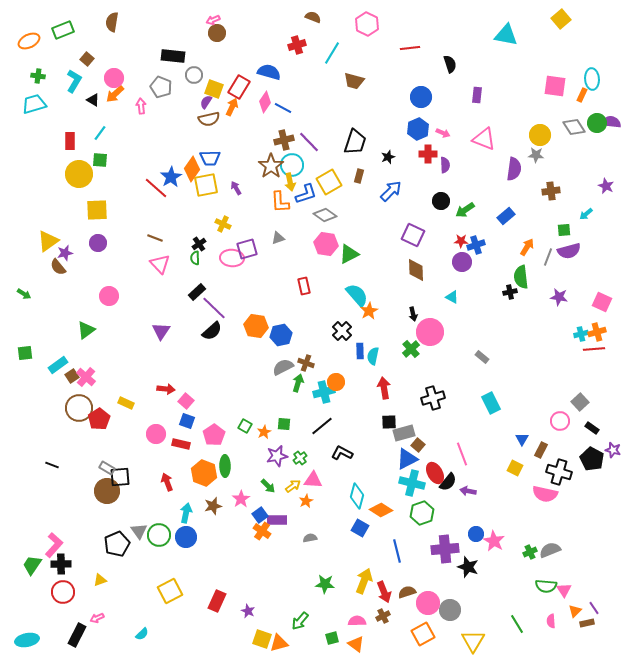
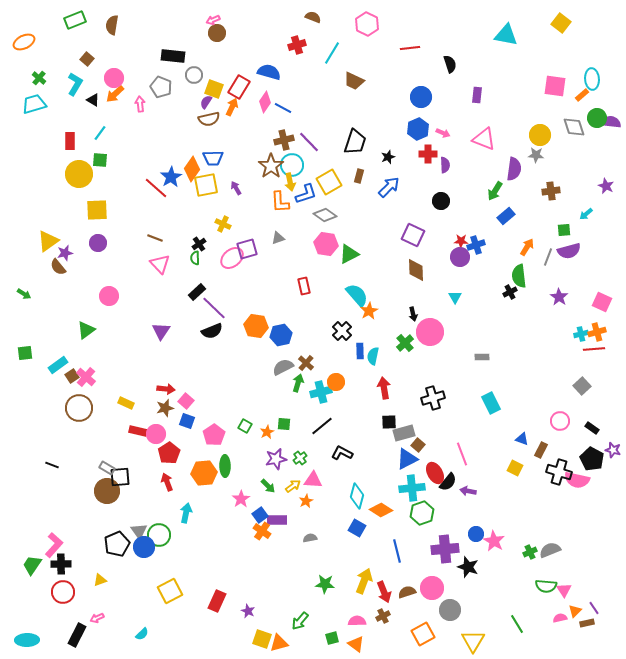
yellow square at (561, 19): moved 4 px down; rotated 12 degrees counterclockwise
brown semicircle at (112, 22): moved 3 px down
green rectangle at (63, 30): moved 12 px right, 10 px up
orange ellipse at (29, 41): moved 5 px left, 1 px down
green cross at (38, 76): moved 1 px right, 2 px down; rotated 32 degrees clockwise
cyan L-shape at (74, 81): moved 1 px right, 3 px down
brown trapezoid at (354, 81): rotated 10 degrees clockwise
orange rectangle at (582, 95): rotated 24 degrees clockwise
pink arrow at (141, 106): moved 1 px left, 2 px up
green circle at (597, 123): moved 5 px up
gray diamond at (574, 127): rotated 15 degrees clockwise
blue trapezoid at (210, 158): moved 3 px right
blue arrow at (391, 191): moved 2 px left, 4 px up
green arrow at (465, 210): moved 30 px right, 19 px up; rotated 24 degrees counterclockwise
pink ellipse at (232, 258): rotated 45 degrees counterclockwise
purple circle at (462, 262): moved 2 px left, 5 px up
green semicircle at (521, 277): moved 2 px left, 1 px up
black cross at (510, 292): rotated 16 degrees counterclockwise
cyan triangle at (452, 297): moved 3 px right; rotated 32 degrees clockwise
purple star at (559, 297): rotated 24 degrees clockwise
black semicircle at (212, 331): rotated 20 degrees clockwise
green cross at (411, 349): moved 6 px left, 6 px up
gray rectangle at (482, 357): rotated 40 degrees counterclockwise
brown cross at (306, 363): rotated 21 degrees clockwise
cyan cross at (324, 392): moved 3 px left
gray square at (580, 402): moved 2 px right, 16 px up
red pentagon at (99, 419): moved 70 px right, 34 px down
orange star at (264, 432): moved 3 px right
blue triangle at (522, 439): rotated 40 degrees counterclockwise
red rectangle at (181, 444): moved 43 px left, 13 px up
purple star at (277, 456): moved 1 px left, 3 px down
orange hexagon at (204, 473): rotated 25 degrees counterclockwise
cyan cross at (412, 483): moved 5 px down; rotated 20 degrees counterclockwise
pink semicircle at (545, 494): moved 32 px right, 14 px up
brown star at (213, 506): moved 48 px left, 98 px up
blue square at (360, 528): moved 3 px left
blue circle at (186, 537): moved 42 px left, 10 px down
pink circle at (428, 603): moved 4 px right, 15 px up
pink semicircle at (551, 621): moved 9 px right, 3 px up; rotated 80 degrees clockwise
cyan ellipse at (27, 640): rotated 10 degrees clockwise
